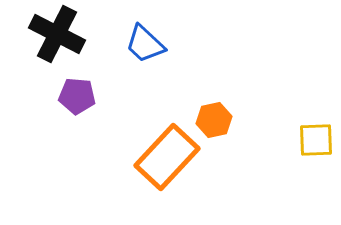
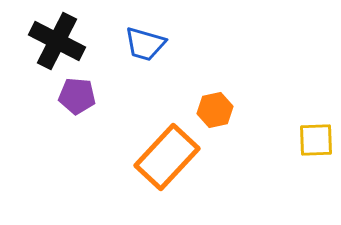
black cross: moved 7 px down
blue trapezoid: rotated 27 degrees counterclockwise
orange hexagon: moved 1 px right, 10 px up
